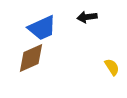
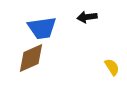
blue trapezoid: rotated 16 degrees clockwise
